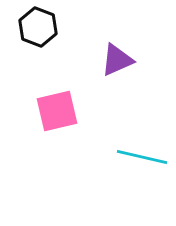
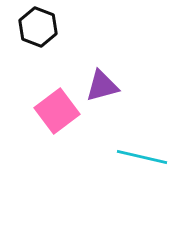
purple triangle: moved 15 px left, 26 px down; rotated 9 degrees clockwise
pink square: rotated 24 degrees counterclockwise
